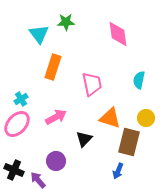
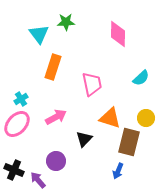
pink diamond: rotated 8 degrees clockwise
cyan semicircle: moved 2 px right, 2 px up; rotated 144 degrees counterclockwise
